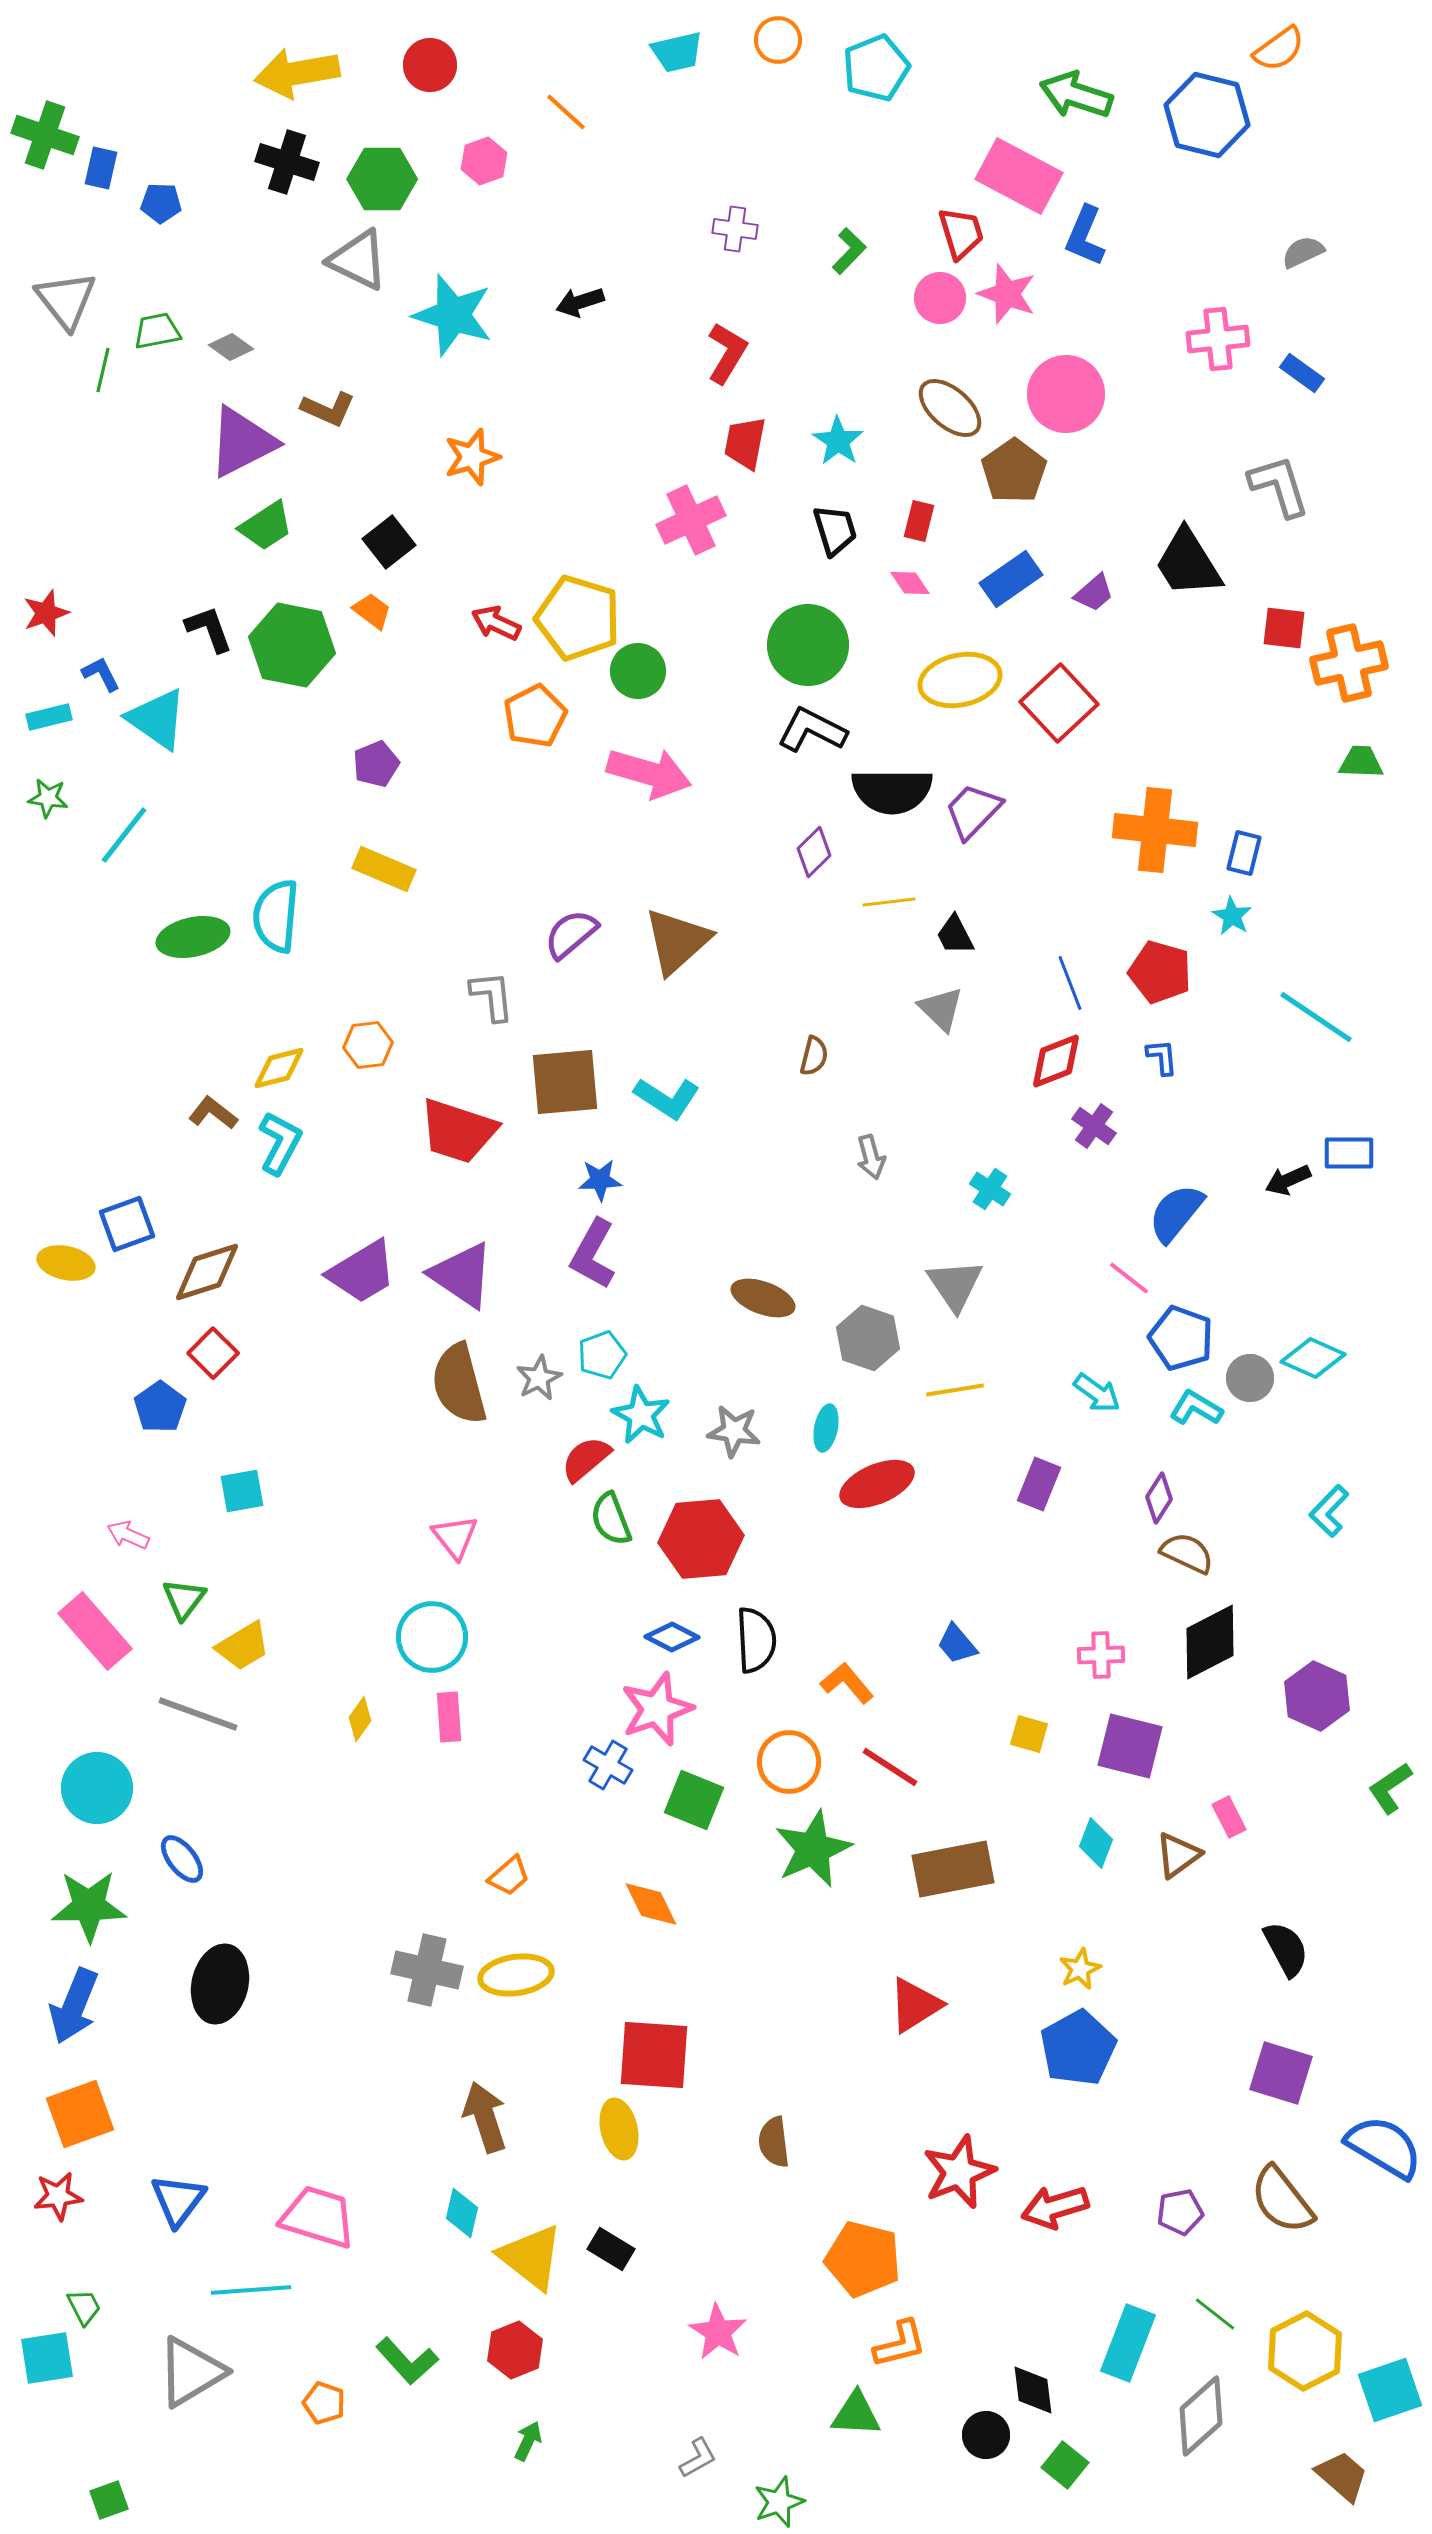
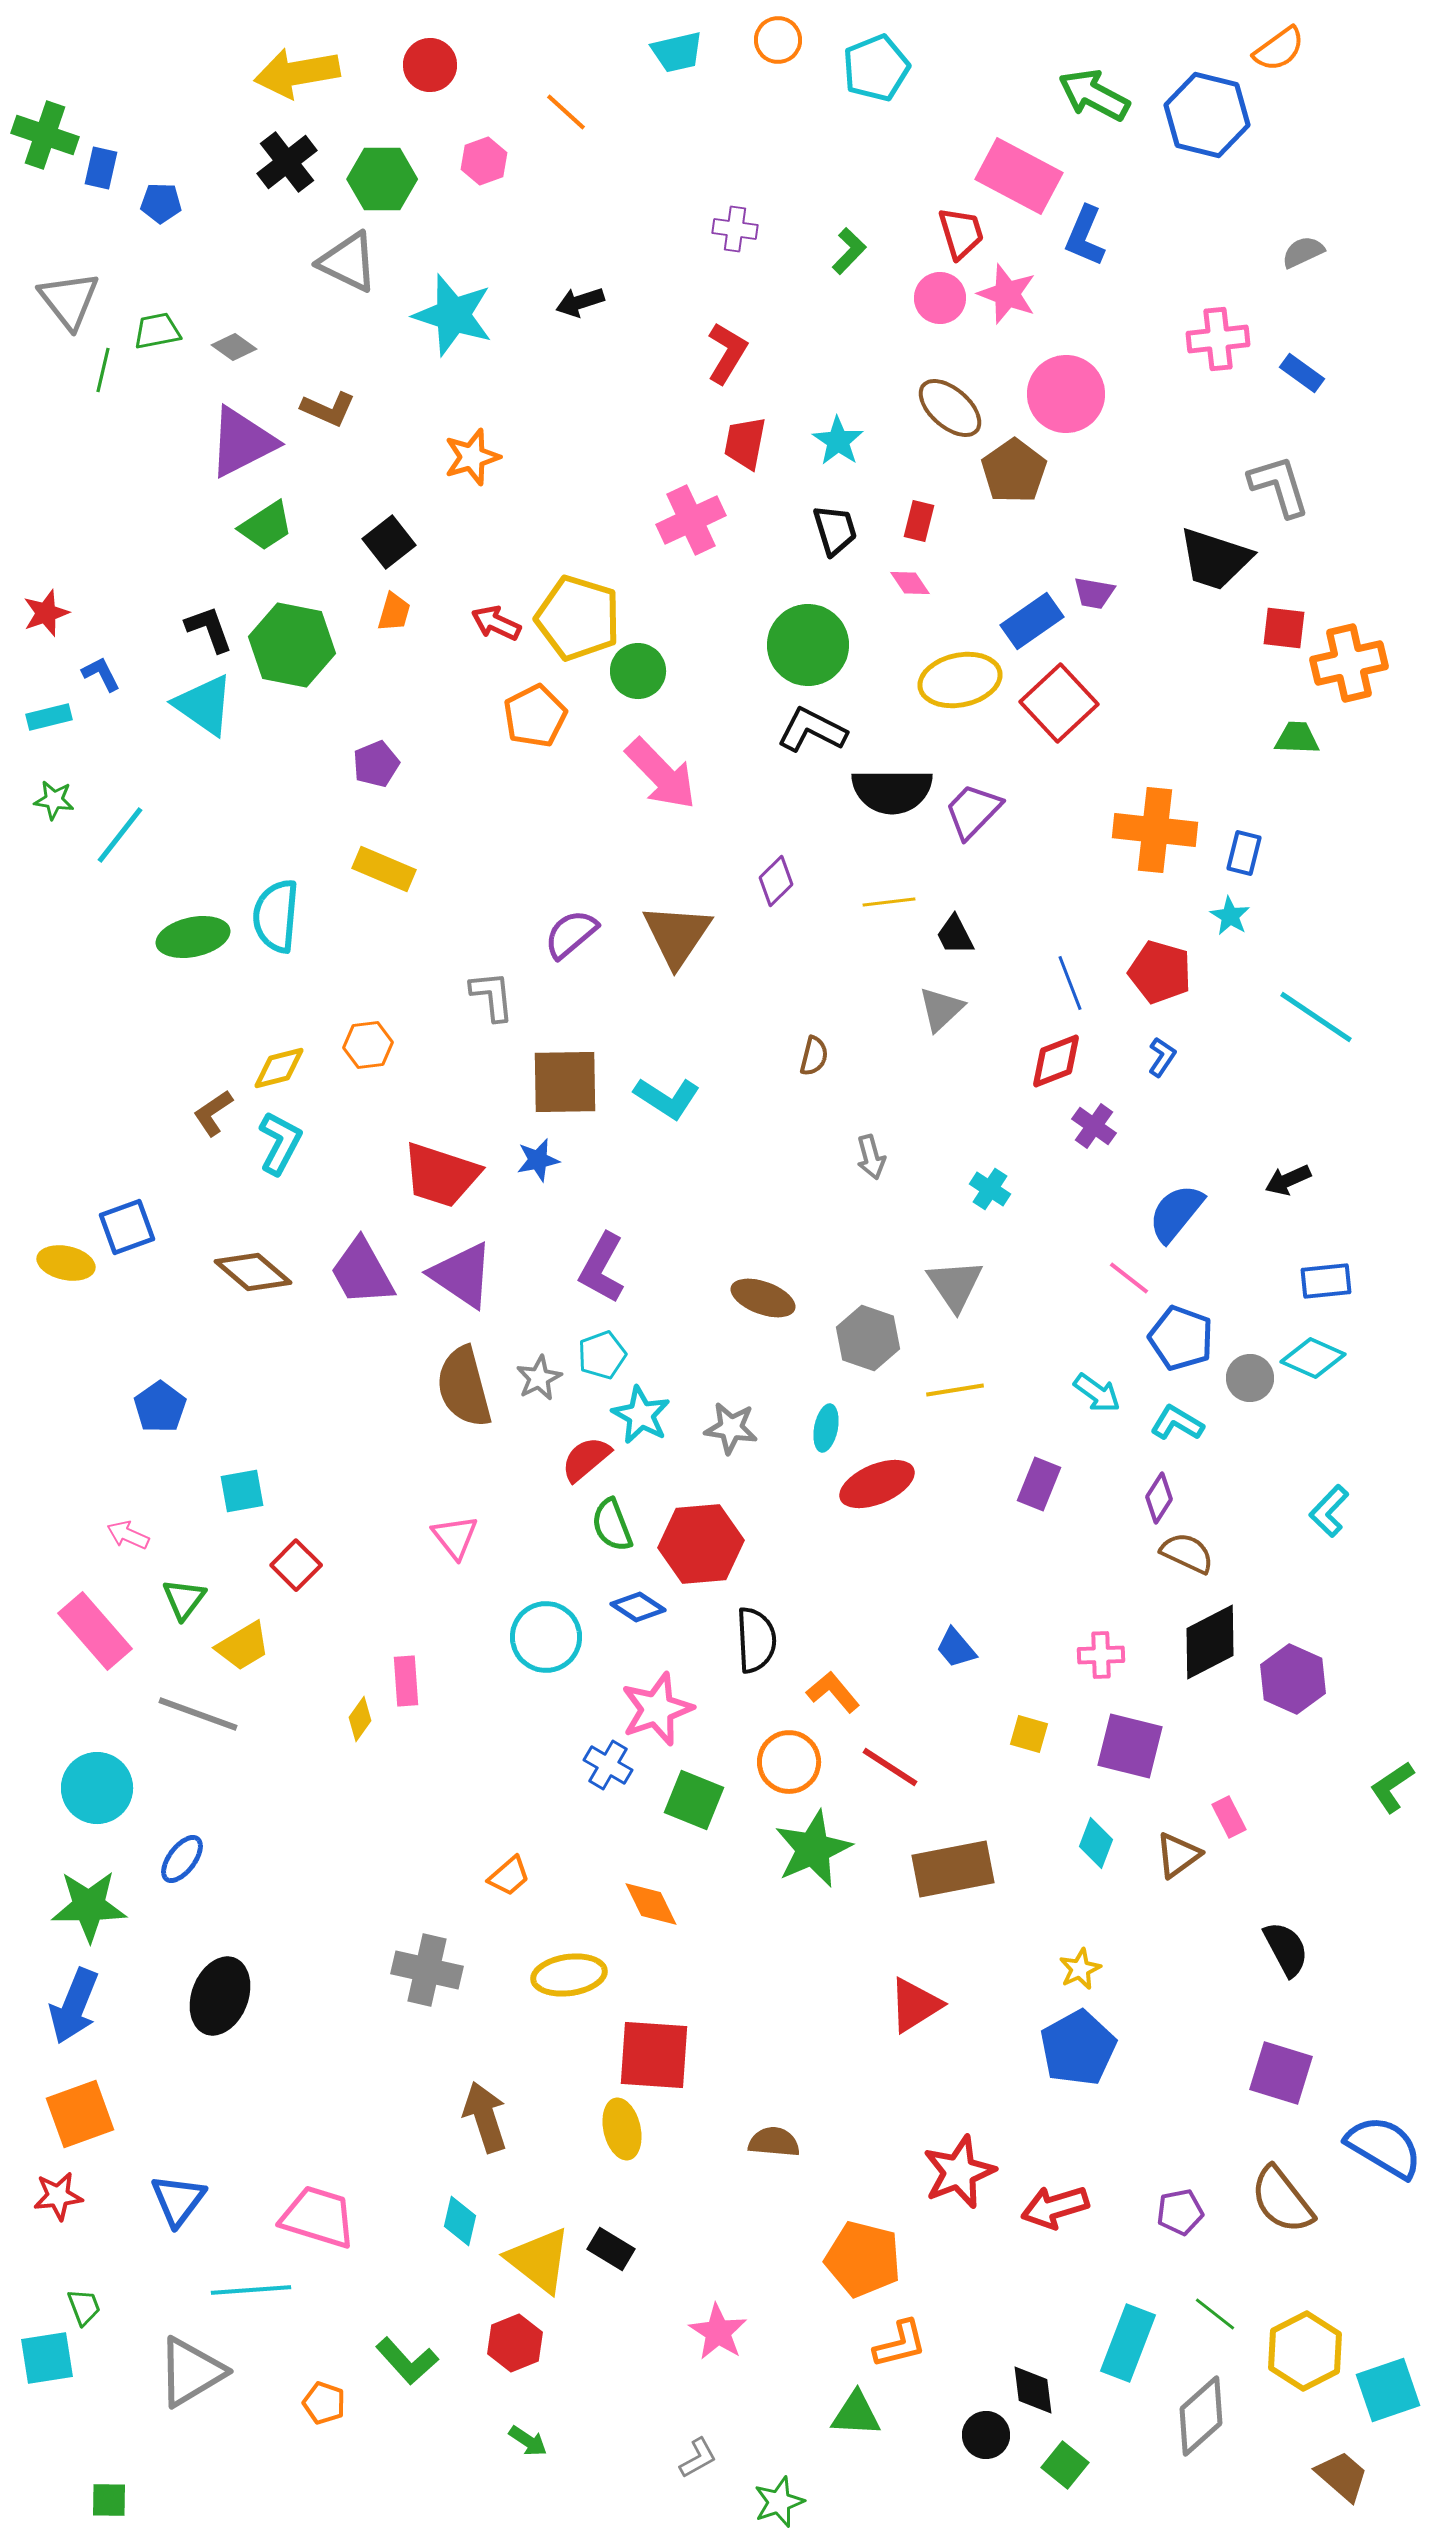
green arrow at (1076, 95): moved 18 px right; rotated 10 degrees clockwise
black cross at (287, 162): rotated 34 degrees clockwise
gray triangle at (358, 260): moved 10 px left, 2 px down
gray triangle at (66, 300): moved 3 px right
gray diamond at (231, 347): moved 3 px right
black trapezoid at (1188, 563): moved 27 px right, 4 px up; rotated 40 degrees counterclockwise
blue rectangle at (1011, 579): moved 21 px right, 42 px down
purple trapezoid at (1094, 593): rotated 51 degrees clockwise
orange trapezoid at (372, 611): moved 22 px right, 1 px down; rotated 69 degrees clockwise
cyan triangle at (157, 719): moved 47 px right, 14 px up
green trapezoid at (1361, 762): moved 64 px left, 24 px up
pink arrow at (649, 773): moved 12 px right, 1 px down; rotated 30 degrees clockwise
green star at (48, 798): moved 6 px right, 2 px down
cyan line at (124, 835): moved 4 px left
purple diamond at (814, 852): moved 38 px left, 29 px down
cyan star at (1232, 916): moved 2 px left
brown triangle at (677, 941): moved 6 px up; rotated 14 degrees counterclockwise
gray triangle at (941, 1009): rotated 33 degrees clockwise
blue L-shape at (1162, 1057): rotated 39 degrees clockwise
brown square at (565, 1082): rotated 4 degrees clockwise
brown L-shape at (213, 1113): rotated 72 degrees counterclockwise
red trapezoid at (458, 1131): moved 17 px left, 44 px down
blue rectangle at (1349, 1153): moved 23 px left, 128 px down; rotated 6 degrees counterclockwise
blue star at (600, 1180): moved 62 px left, 20 px up; rotated 9 degrees counterclockwise
blue square at (127, 1224): moved 3 px down
purple L-shape at (593, 1254): moved 9 px right, 14 px down
brown diamond at (207, 1272): moved 46 px right; rotated 58 degrees clockwise
purple trapezoid at (362, 1272): rotated 92 degrees clockwise
red square at (213, 1353): moved 83 px right, 212 px down
brown semicircle at (459, 1384): moved 5 px right, 3 px down
cyan L-shape at (1196, 1408): moved 19 px left, 15 px down
gray star at (734, 1431): moved 3 px left, 3 px up
green semicircle at (611, 1519): moved 1 px right, 6 px down
red hexagon at (701, 1539): moved 5 px down
cyan circle at (432, 1637): moved 114 px right
blue diamond at (672, 1637): moved 34 px left, 30 px up; rotated 6 degrees clockwise
blue trapezoid at (957, 1644): moved 1 px left, 4 px down
orange L-shape at (847, 1683): moved 14 px left, 9 px down
purple hexagon at (1317, 1696): moved 24 px left, 17 px up
pink rectangle at (449, 1717): moved 43 px left, 36 px up
green L-shape at (1390, 1788): moved 2 px right, 1 px up
blue ellipse at (182, 1859): rotated 75 degrees clockwise
yellow ellipse at (516, 1975): moved 53 px right
black ellipse at (220, 1984): moved 12 px down; rotated 8 degrees clockwise
yellow ellipse at (619, 2129): moved 3 px right
brown semicircle at (774, 2142): rotated 102 degrees clockwise
cyan diamond at (462, 2213): moved 2 px left, 8 px down
yellow triangle at (531, 2257): moved 8 px right, 3 px down
green trapezoid at (84, 2307): rotated 6 degrees clockwise
red hexagon at (515, 2350): moved 7 px up
cyan square at (1390, 2390): moved 2 px left
green arrow at (528, 2441): rotated 99 degrees clockwise
green square at (109, 2500): rotated 21 degrees clockwise
